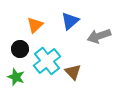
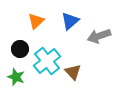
orange triangle: moved 1 px right, 4 px up
